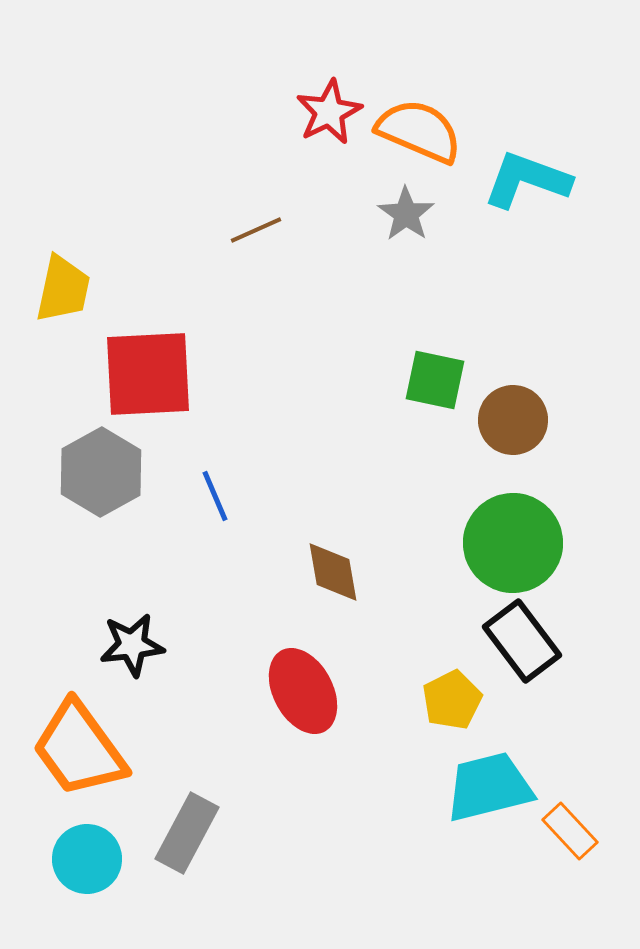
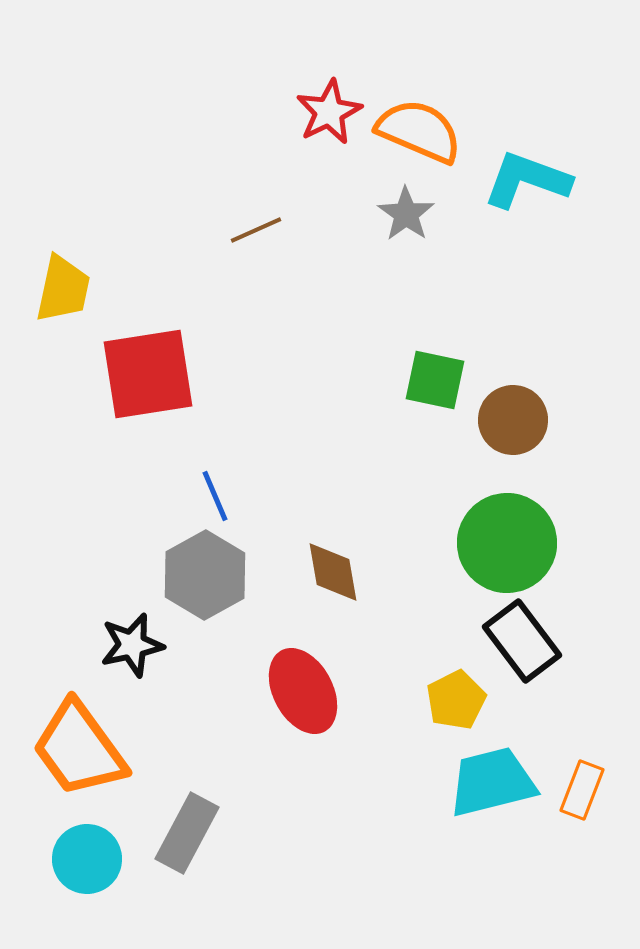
red square: rotated 6 degrees counterclockwise
gray hexagon: moved 104 px right, 103 px down
green circle: moved 6 px left
black star: rotated 6 degrees counterclockwise
yellow pentagon: moved 4 px right
cyan trapezoid: moved 3 px right, 5 px up
orange rectangle: moved 12 px right, 41 px up; rotated 64 degrees clockwise
